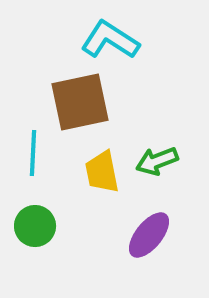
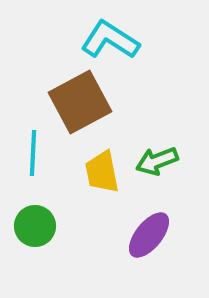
brown square: rotated 16 degrees counterclockwise
